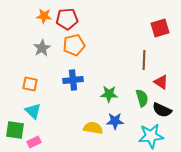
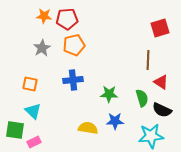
brown line: moved 4 px right
yellow semicircle: moved 5 px left
